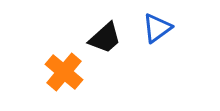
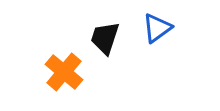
black trapezoid: rotated 150 degrees clockwise
